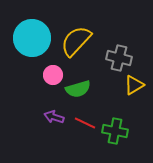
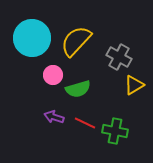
gray cross: moved 1 px up; rotated 15 degrees clockwise
